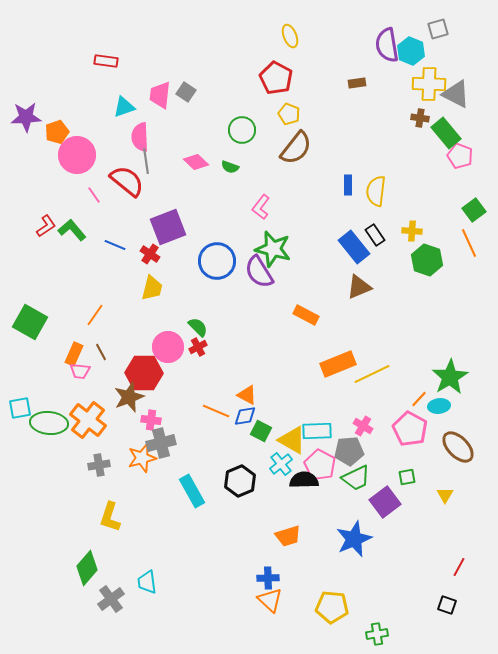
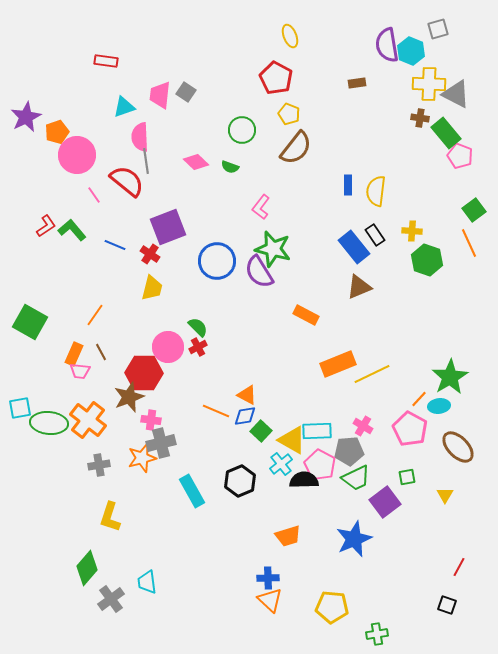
purple star at (26, 117): rotated 24 degrees counterclockwise
green square at (261, 431): rotated 15 degrees clockwise
